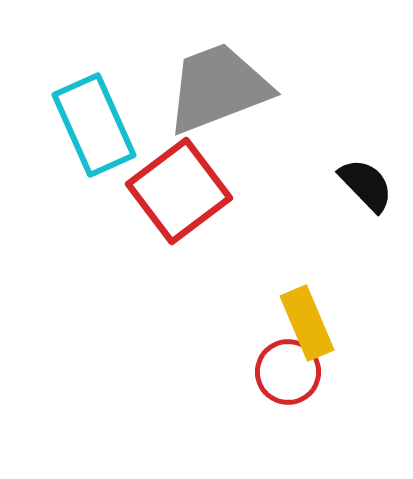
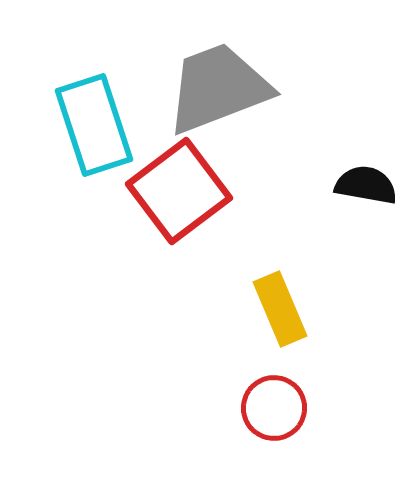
cyan rectangle: rotated 6 degrees clockwise
black semicircle: rotated 36 degrees counterclockwise
yellow rectangle: moved 27 px left, 14 px up
red circle: moved 14 px left, 36 px down
